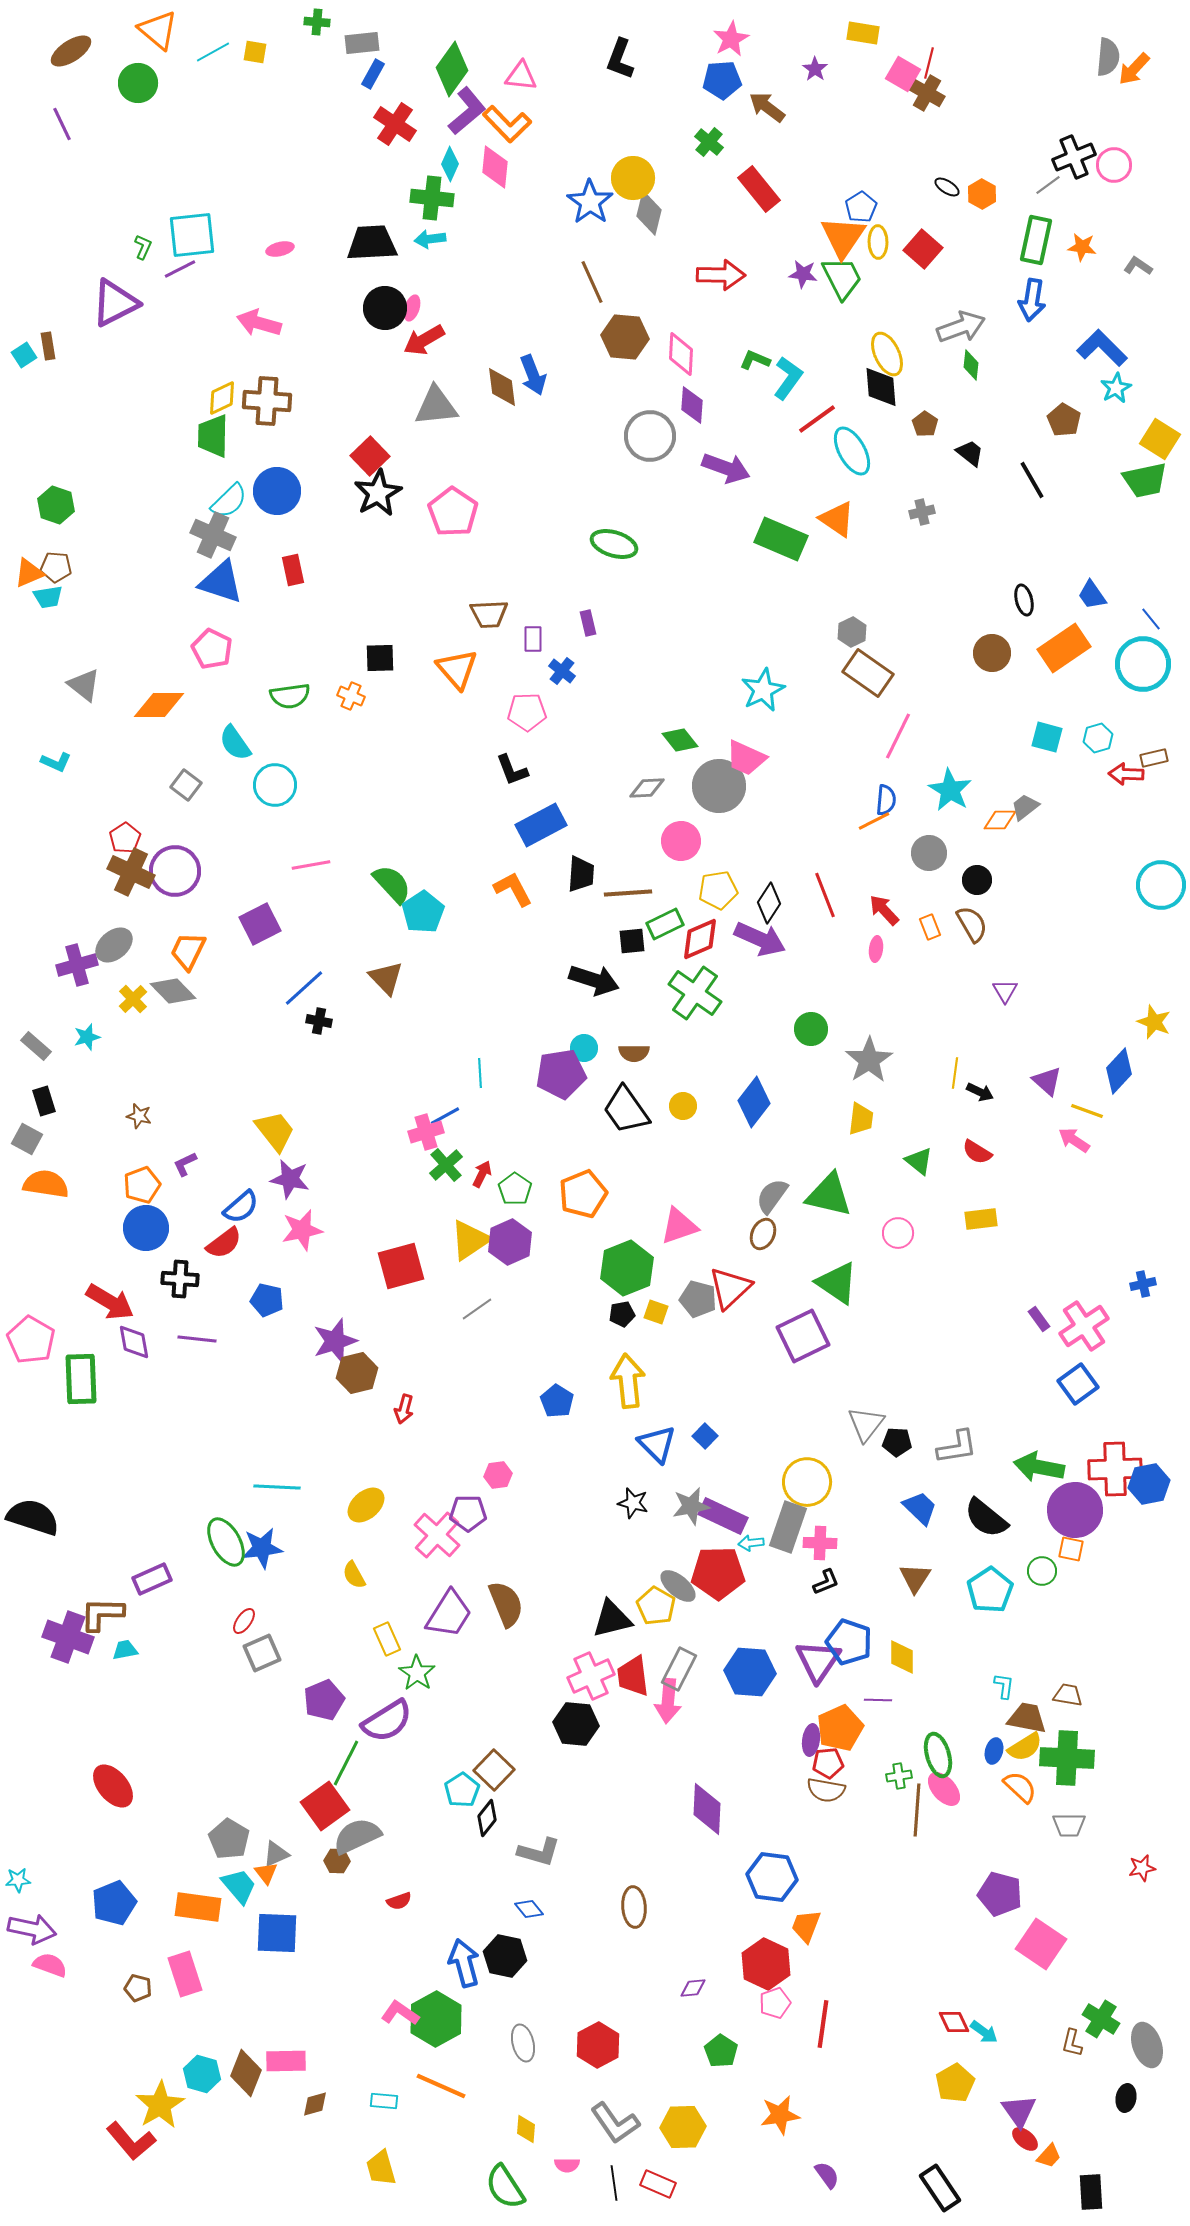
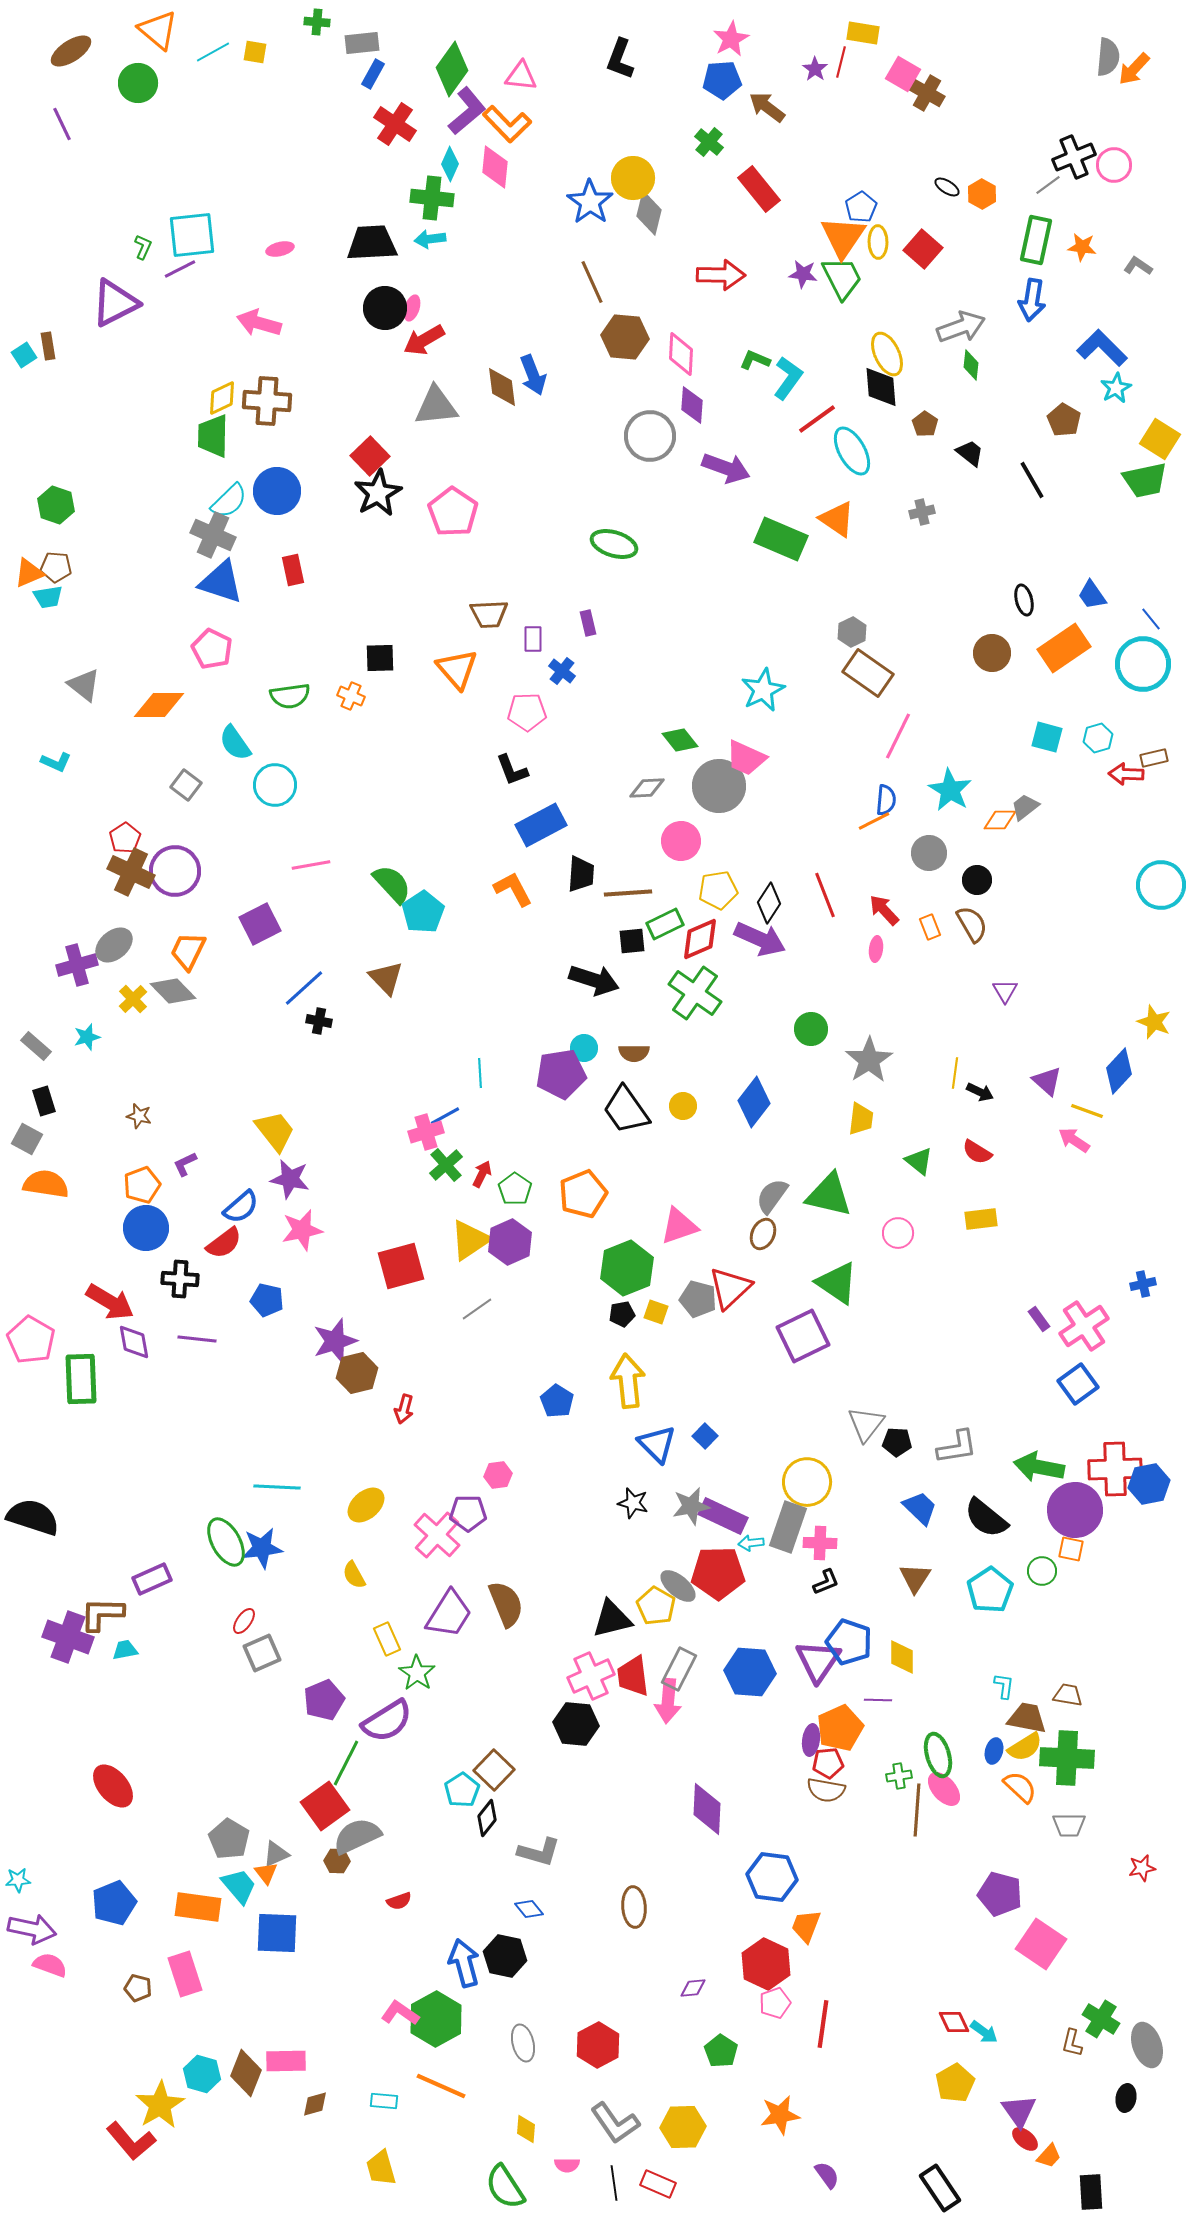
red line at (929, 63): moved 88 px left, 1 px up
